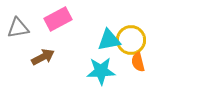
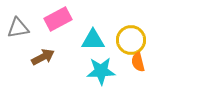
cyan triangle: moved 16 px left; rotated 10 degrees clockwise
